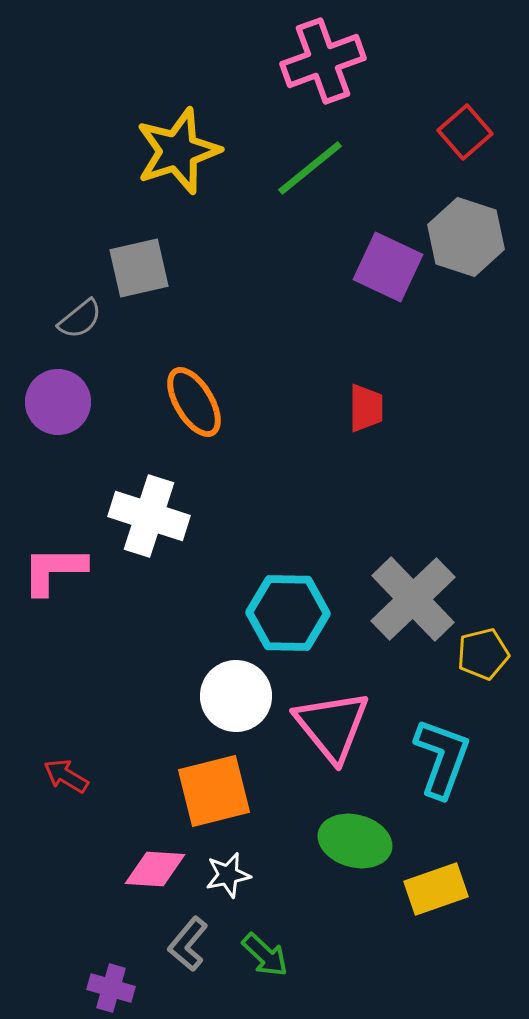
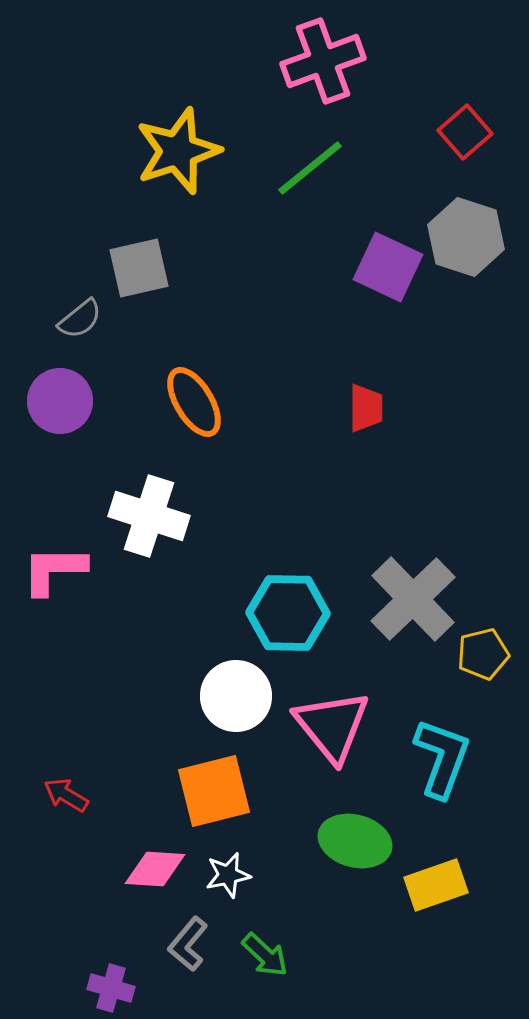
purple circle: moved 2 px right, 1 px up
red arrow: moved 19 px down
yellow rectangle: moved 4 px up
